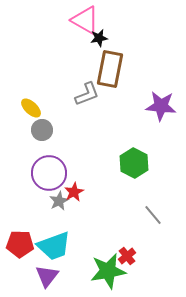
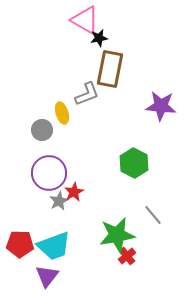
yellow ellipse: moved 31 px right, 5 px down; rotated 30 degrees clockwise
green star: moved 9 px right, 36 px up
